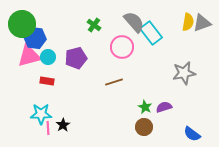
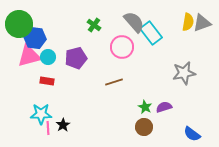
green circle: moved 3 px left
